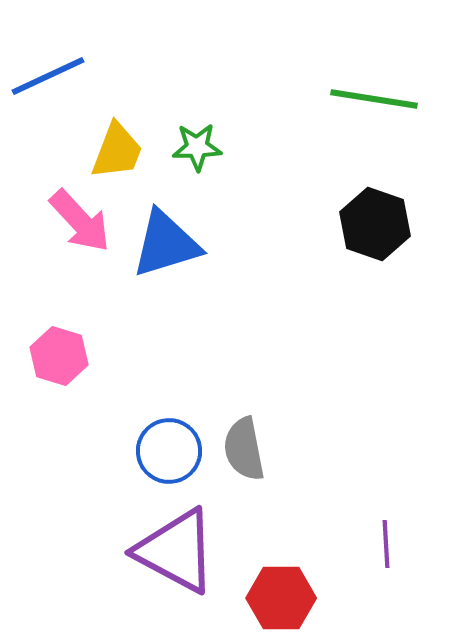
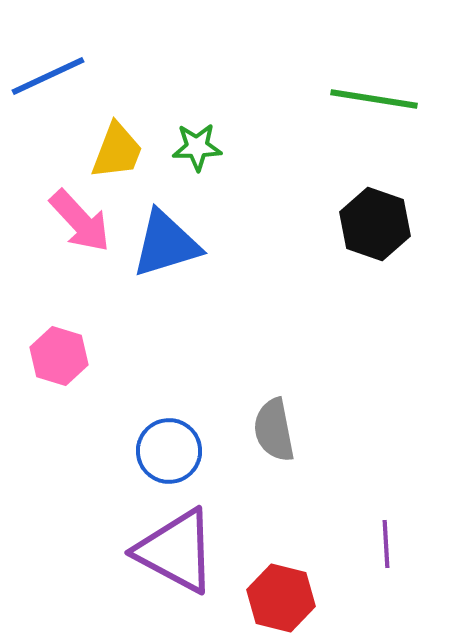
gray semicircle: moved 30 px right, 19 px up
red hexagon: rotated 14 degrees clockwise
